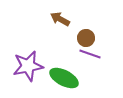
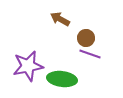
green ellipse: moved 2 px left, 1 px down; rotated 20 degrees counterclockwise
